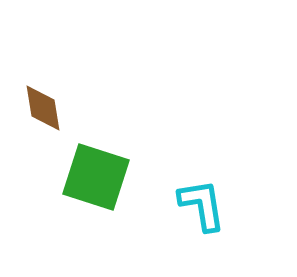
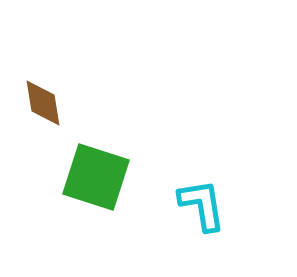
brown diamond: moved 5 px up
